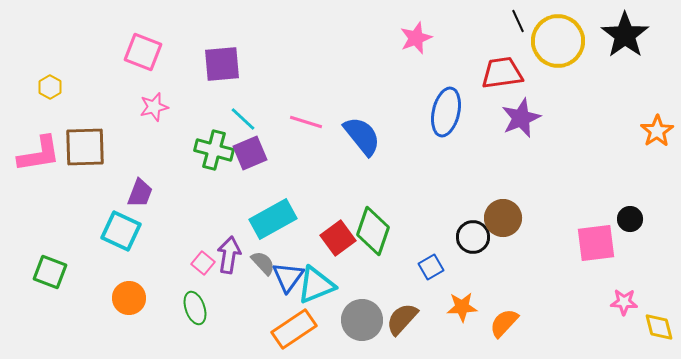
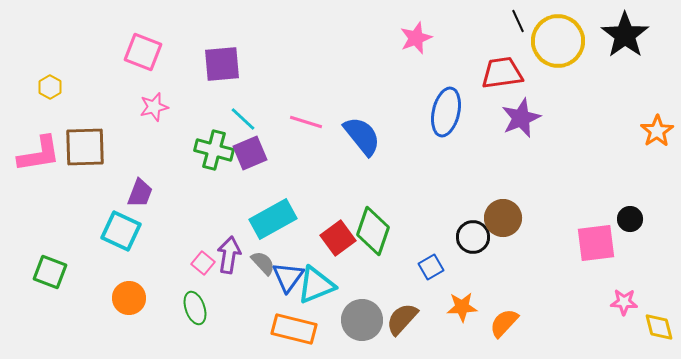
orange rectangle at (294, 329): rotated 48 degrees clockwise
